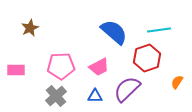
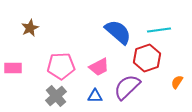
blue semicircle: moved 4 px right
pink rectangle: moved 3 px left, 2 px up
purple semicircle: moved 2 px up
